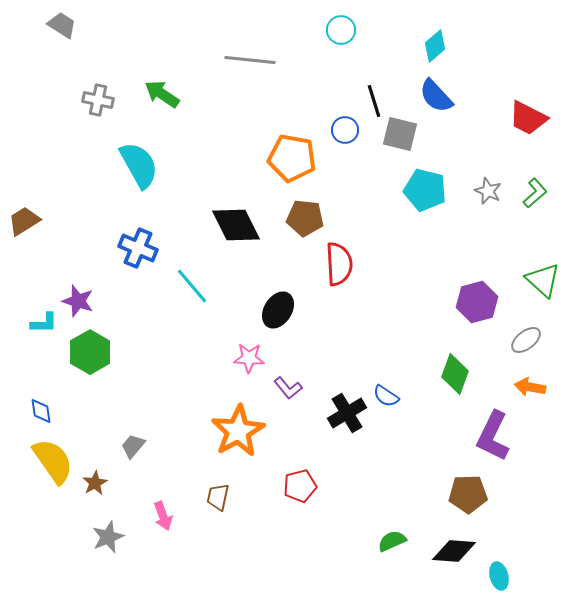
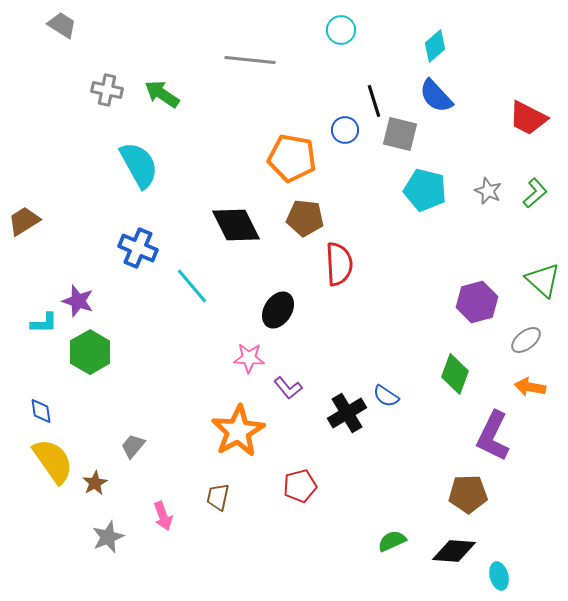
gray cross at (98, 100): moved 9 px right, 10 px up
